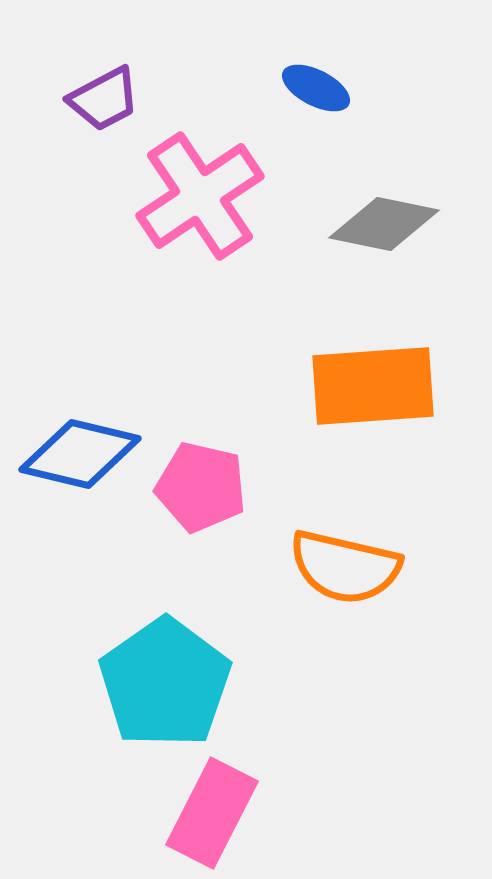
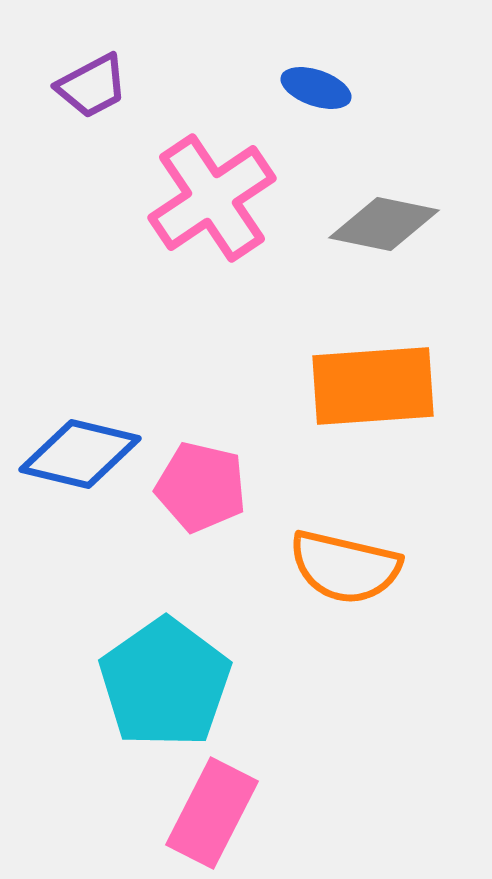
blue ellipse: rotated 8 degrees counterclockwise
purple trapezoid: moved 12 px left, 13 px up
pink cross: moved 12 px right, 2 px down
